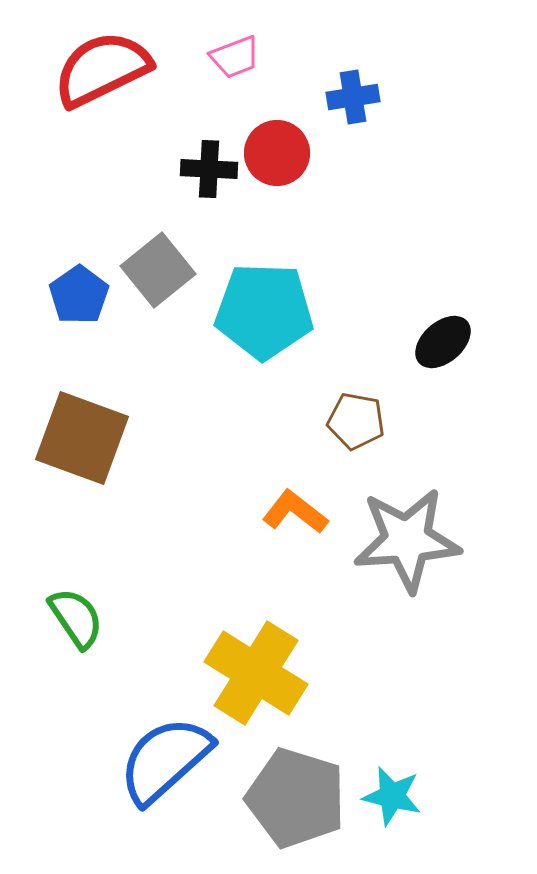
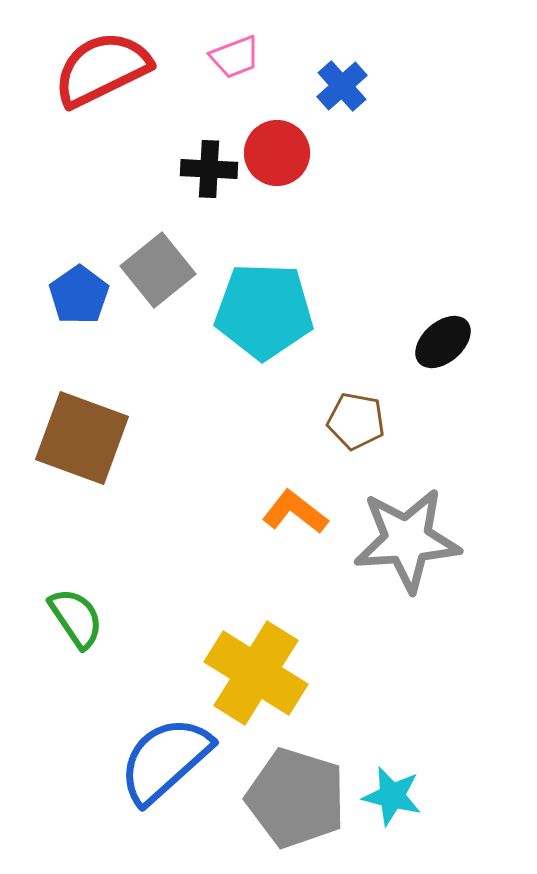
blue cross: moved 11 px left, 11 px up; rotated 33 degrees counterclockwise
